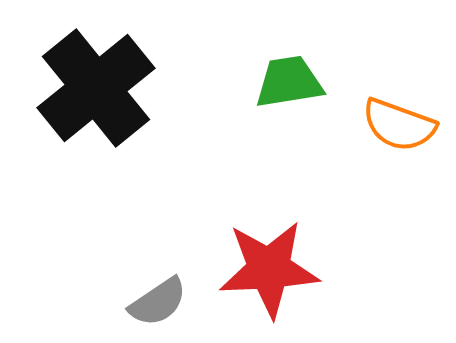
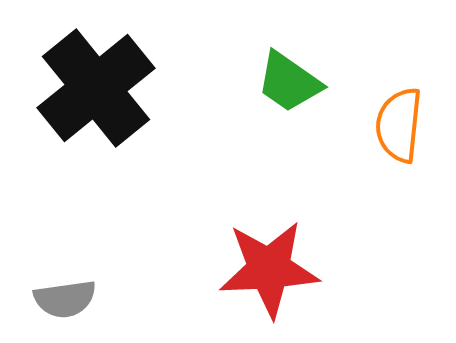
green trapezoid: rotated 136 degrees counterclockwise
orange semicircle: rotated 76 degrees clockwise
gray semicircle: moved 93 px left, 3 px up; rotated 26 degrees clockwise
